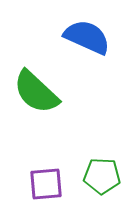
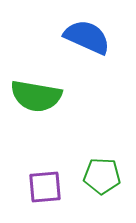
green semicircle: moved 4 px down; rotated 33 degrees counterclockwise
purple square: moved 1 px left, 3 px down
